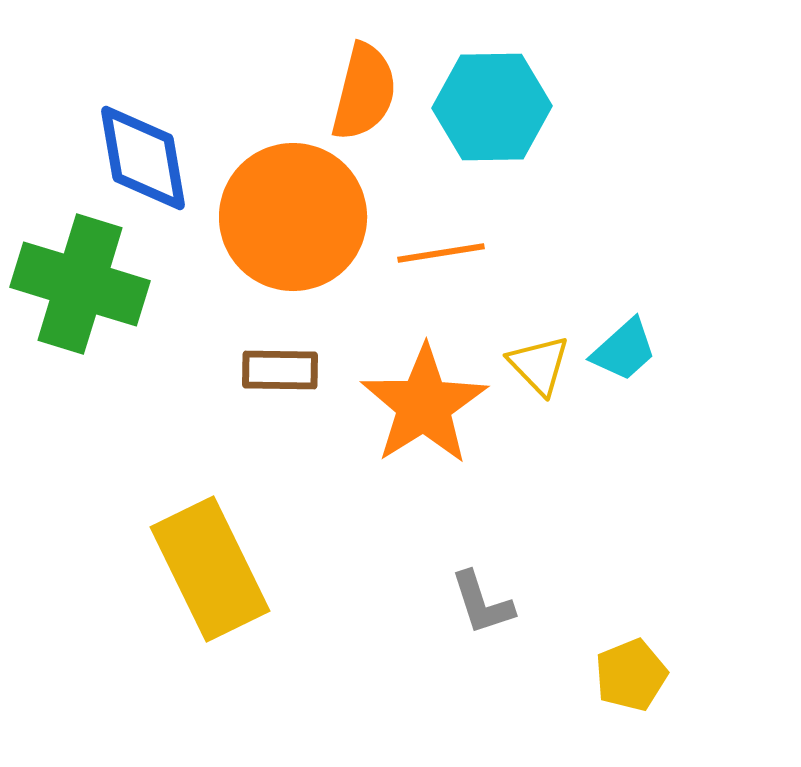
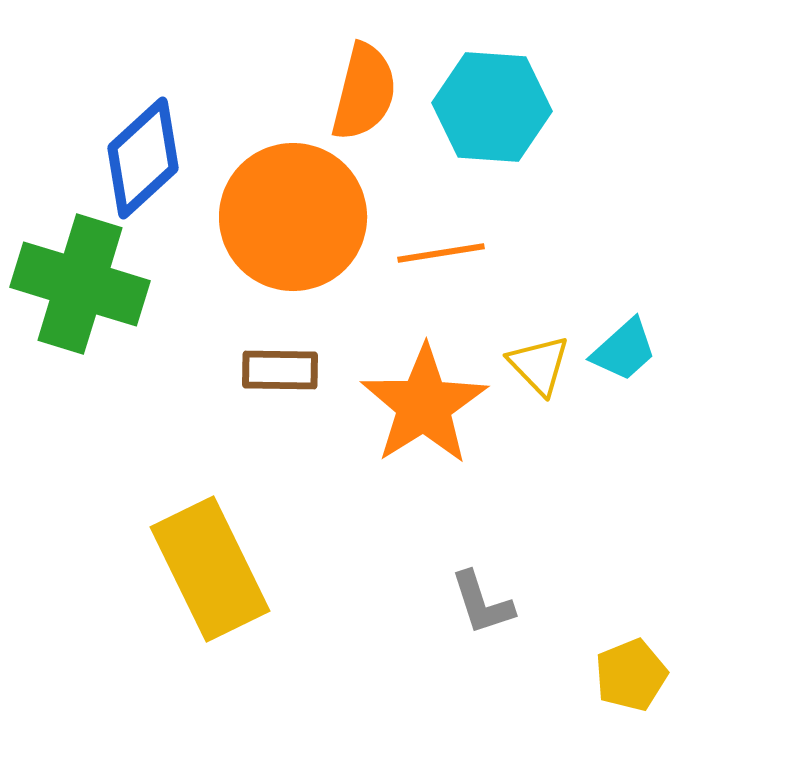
cyan hexagon: rotated 5 degrees clockwise
blue diamond: rotated 57 degrees clockwise
